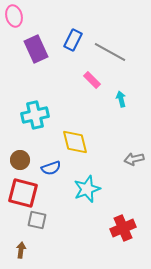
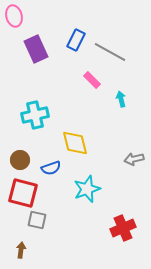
blue rectangle: moved 3 px right
yellow diamond: moved 1 px down
